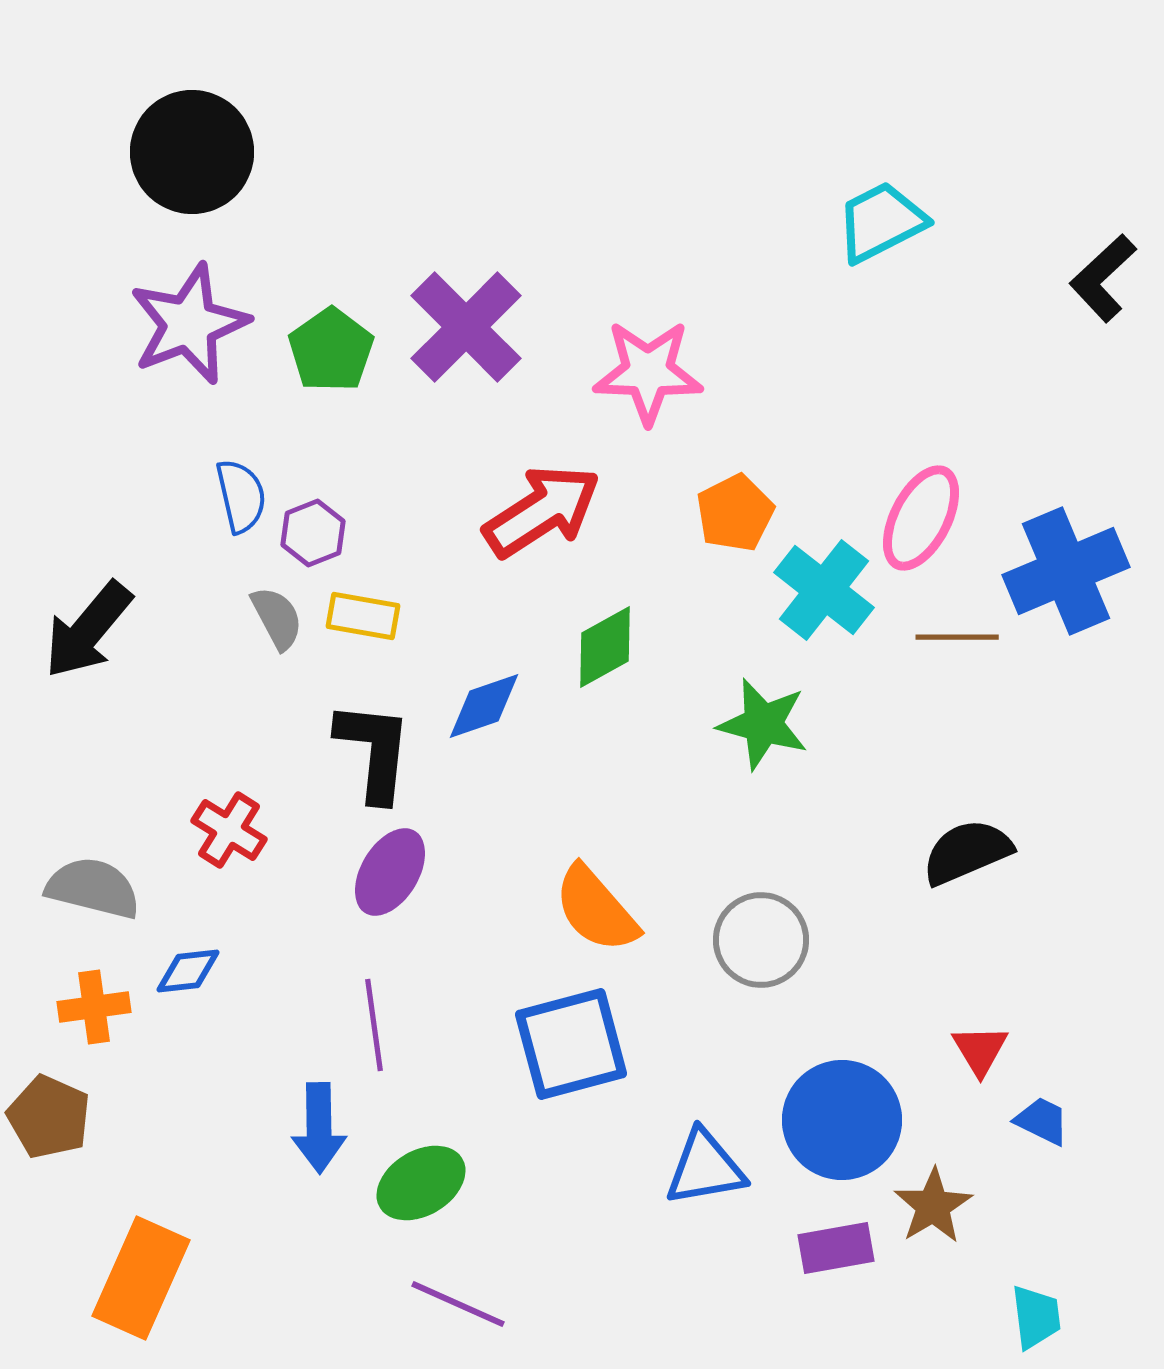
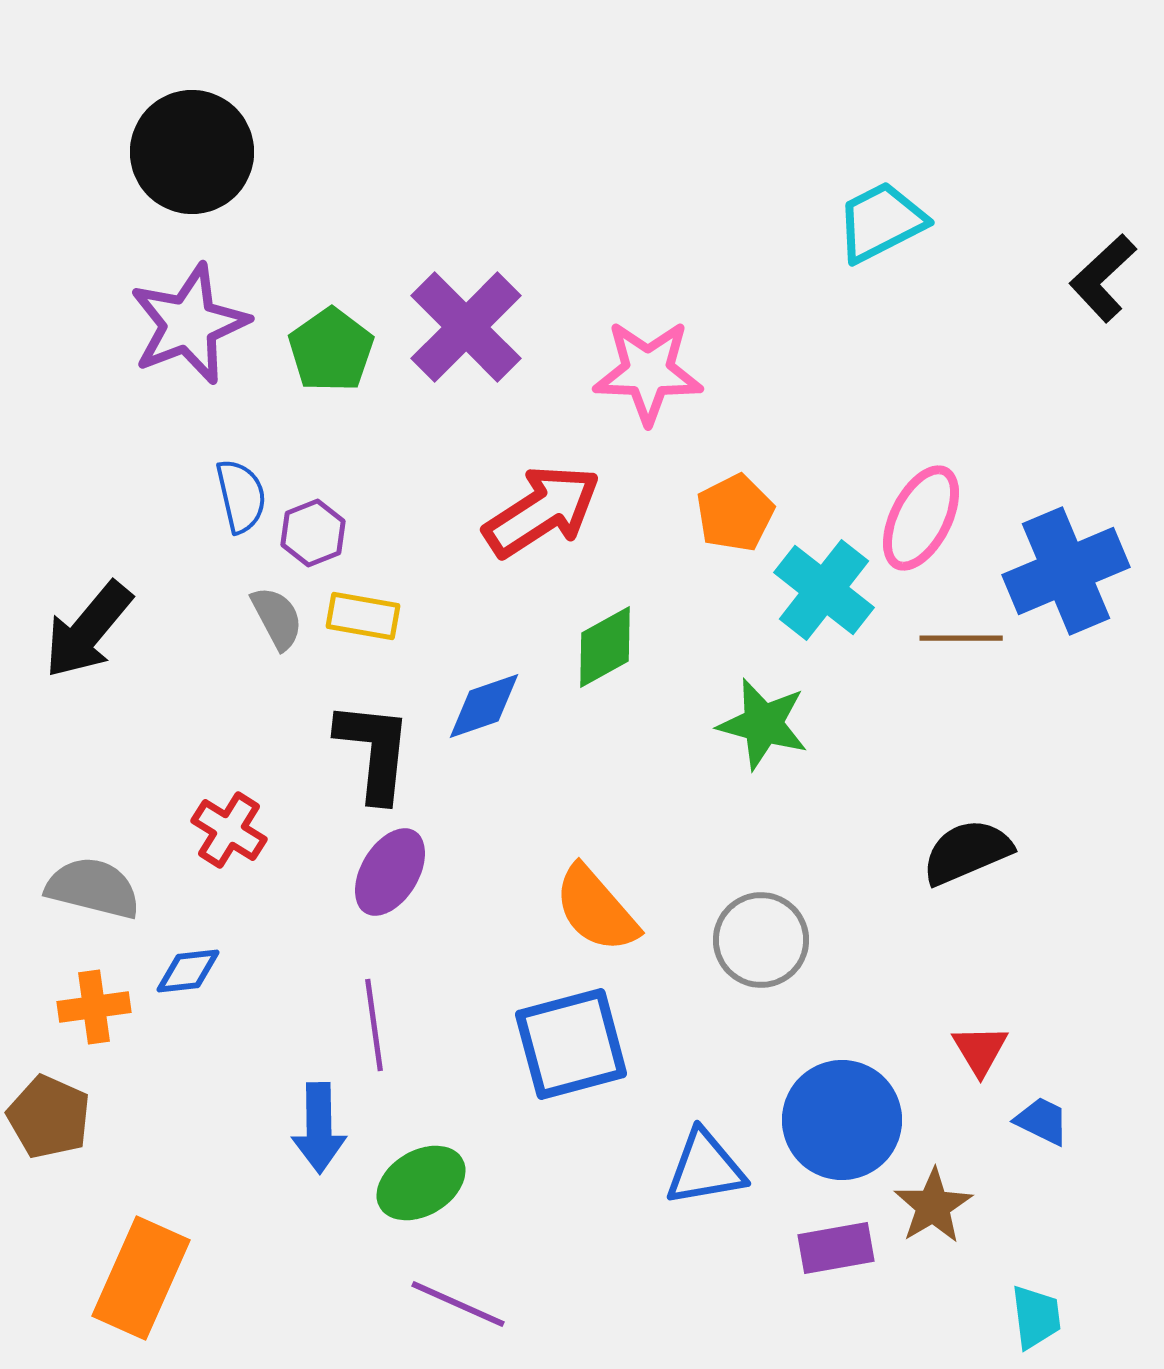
brown line at (957, 637): moved 4 px right, 1 px down
